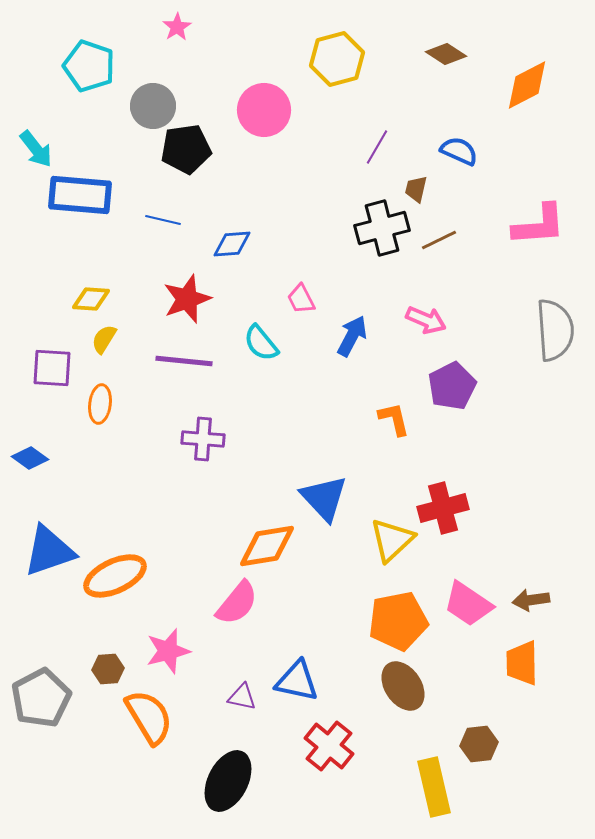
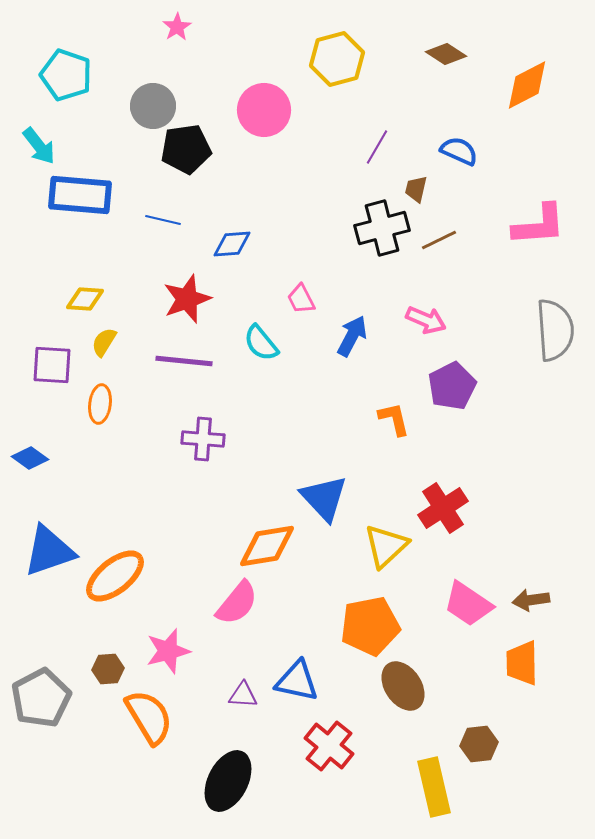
cyan pentagon at (89, 66): moved 23 px left, 9 px down
cyan arrow at (36, 149): moved 3 px right, 3 px up
yellow diamond at (91, 299): moved 6 px left
yellow semicircle at (104, 339): moved 3 px down
purple square at (52, 368): moved 3 px up
red cross at (443, 508): rotated 18 degrees counterclockwise
yellow triangle at (392, 540): moved 6 px left, 6 px down
orange ellipse at (115, 576): rotated 14 degrees counterclockwise
orange pentagon at (398, 621): moved 28 px left, 5 px down
purple triangle at (242, 697): moved 1 px right, 2 px up; rotated 8 degrees counterclockwise
